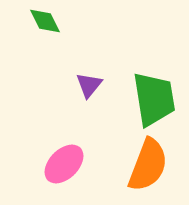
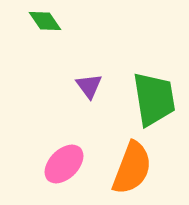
green diamond: rotated 8 degrees counterclockwise
purple triangle: moved 1 px down; rotated 16 degrees counterclockwise
orange semicircle: moved 16 px left, 3 px down
